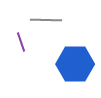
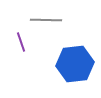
blue hexagon: rotated 6 degrees counterclockwise
